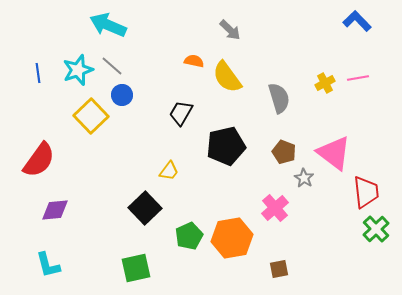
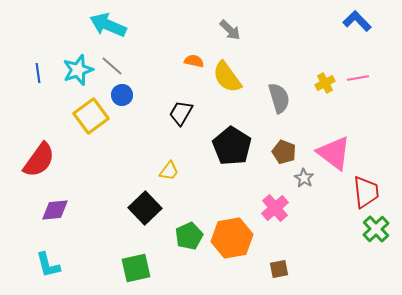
yellow square: rotated 8 degrees clockwise
black pentagon: moved 6 px right; rotated 27 degrees counterclockwise
